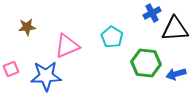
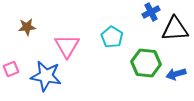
blue cross: moved 1 px left, 1 px up
pink triangle: rotated 36 degrees counterclockwise
blue star: rotated 12 degrees clockwise
